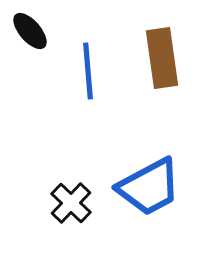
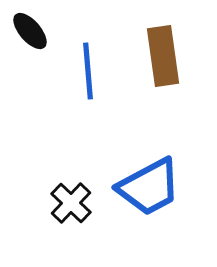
brown rectangle: moved 1 px right, 2 px up
